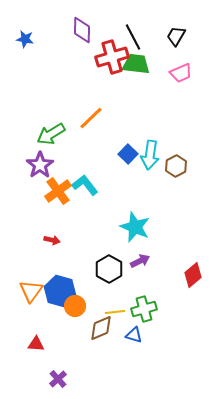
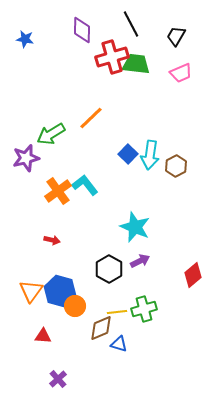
black line: moved 2 px left, 13 px up
purple star: moved 14 px left, 7 px up; rotated 20 degrees clockwise
yellow line: moved 2 px right
blue triangle: moved 15 px left, 9 px down
red triangle: moved 7 px right, 8 px up
